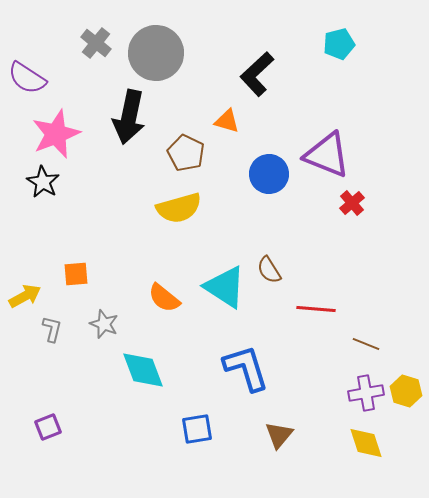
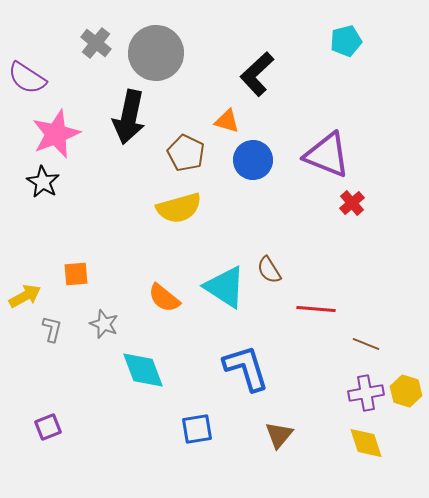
cyan pentagon: moved 7 px right, 3 px up
blue circle: moved 16 px left, 14 px up
